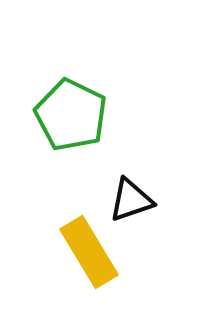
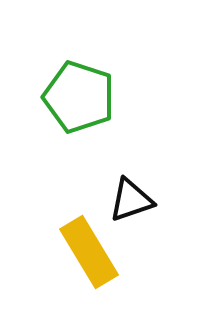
green pentagon: moved 8 px right, 18 px up; rotated 8 degrees counterclockwise
